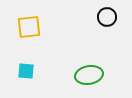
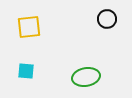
black circle: moved 2 px down
green ellipse: moved 3 px left, 2 px down
